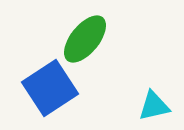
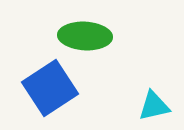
green ellipse: moved 3 px up; rotated 54 degrees clockwise
